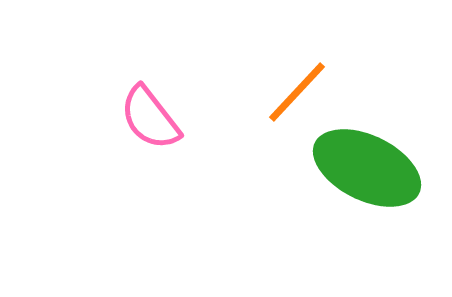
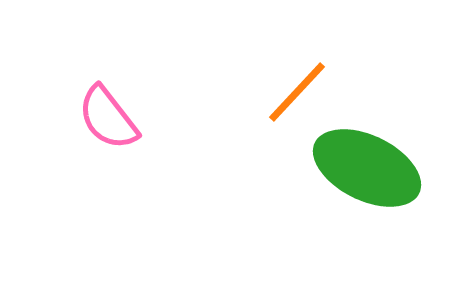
pink semicircle: moved 42 px left
